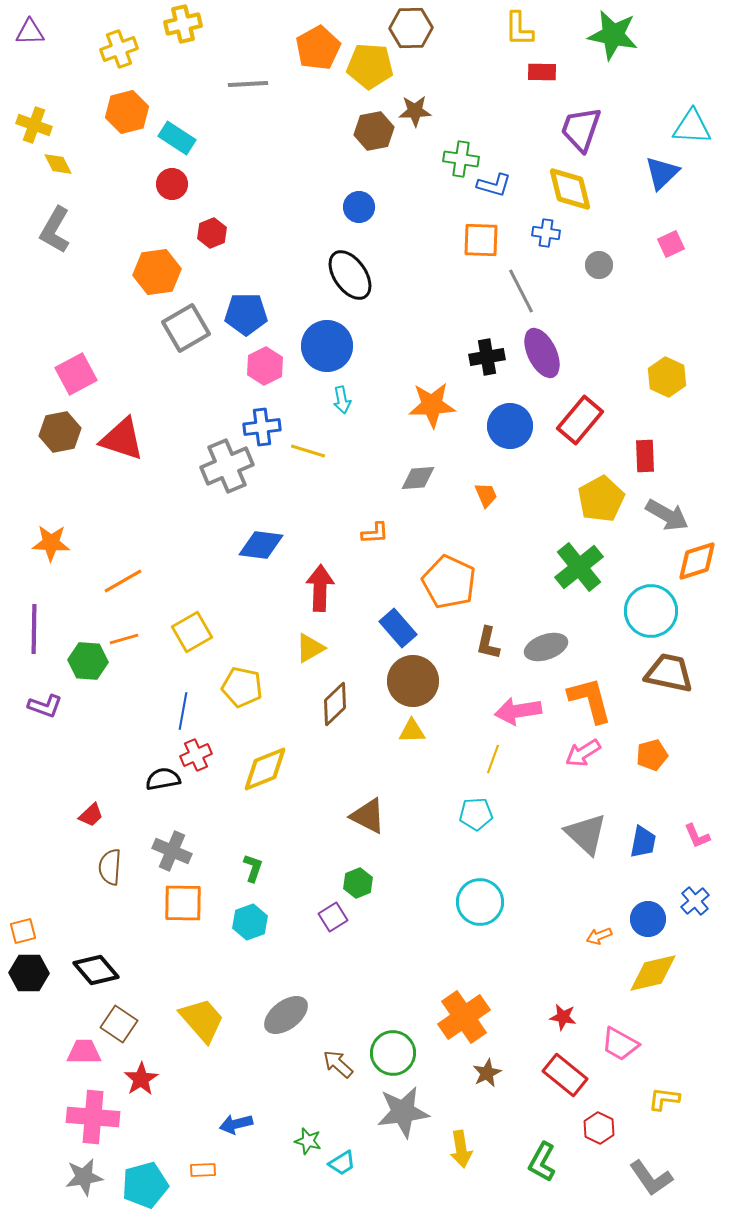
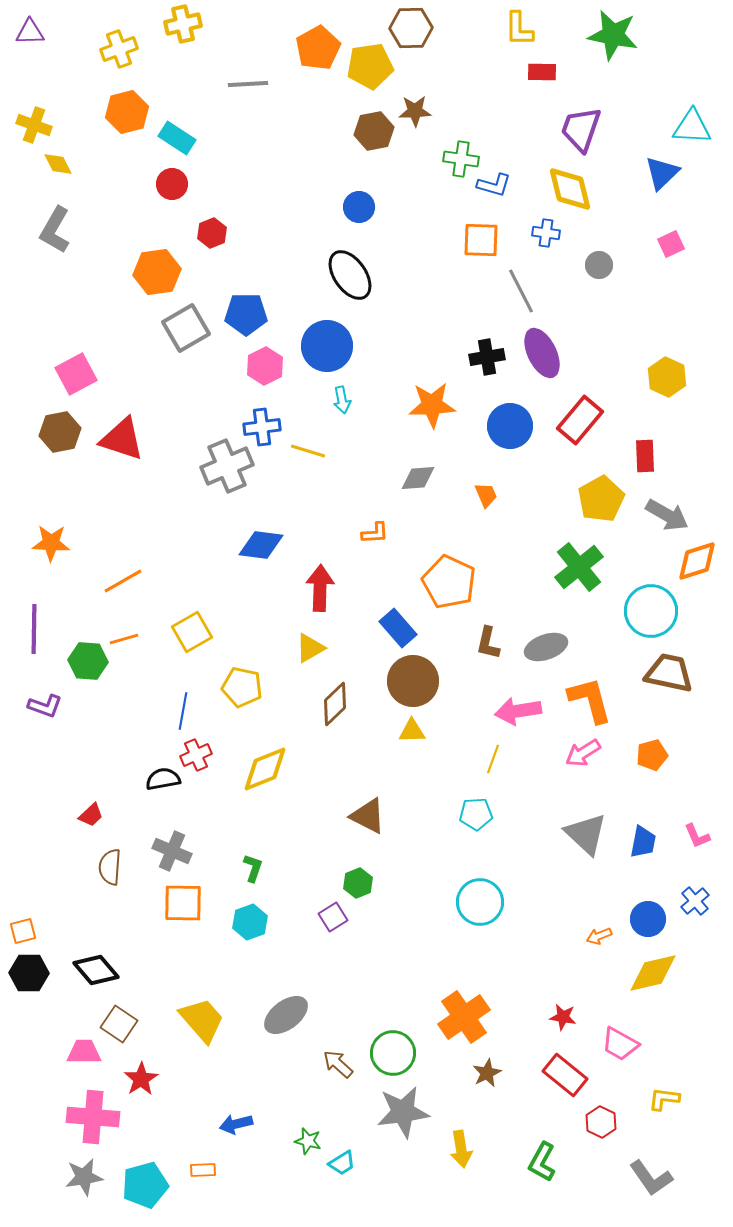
yellow pentagon at (370, 66): rotated 12 degrees counterclockwise
red hexagon at (599, 1128): moved 2 px right, 6 px up
